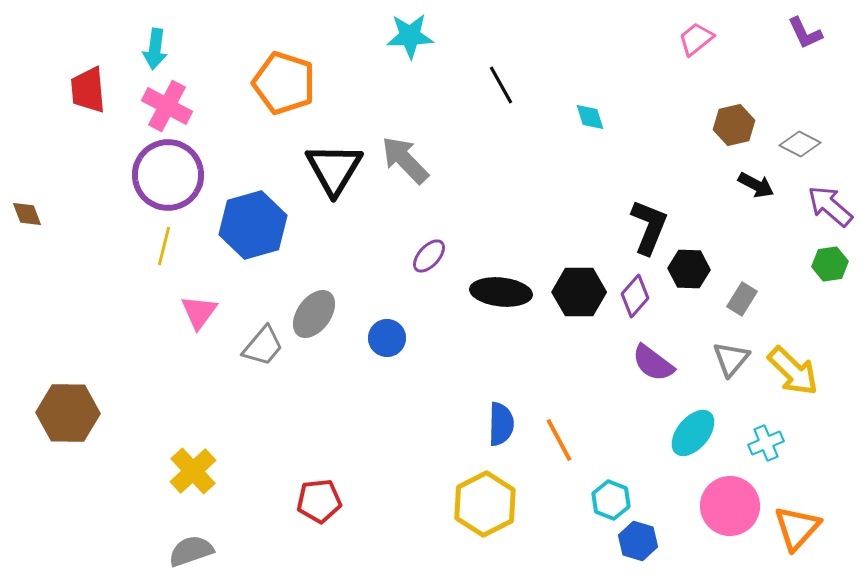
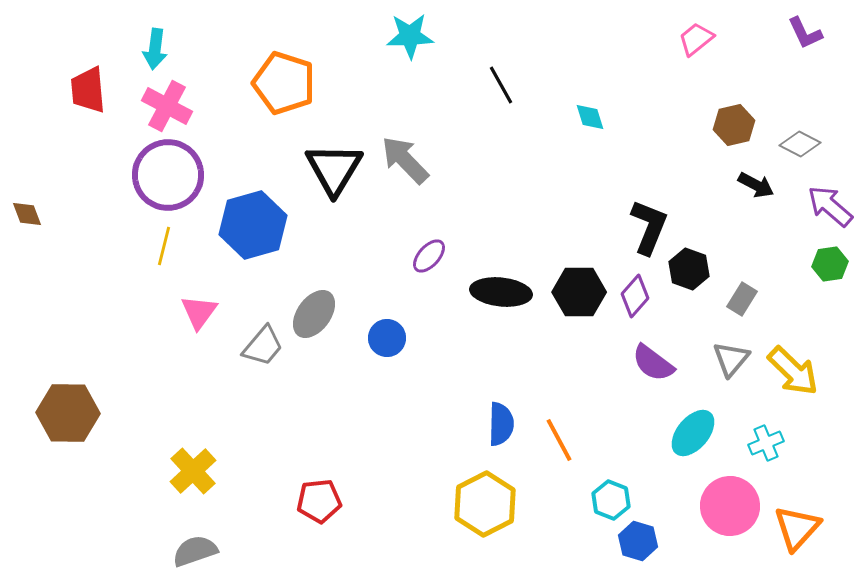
black hexagon at (689, 269): rotated 18 degrees clockwise
gray semicircle at (191, 551): moved 4 px right
